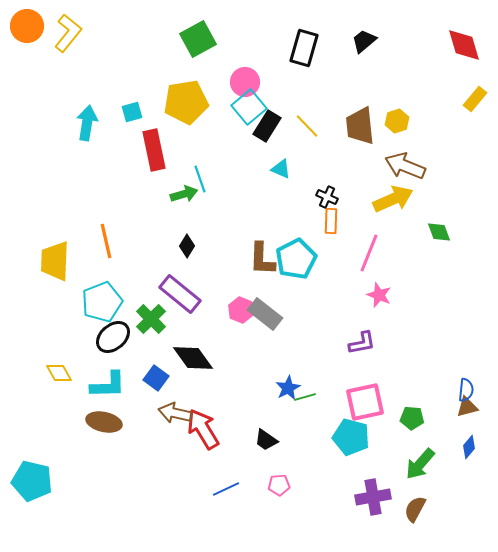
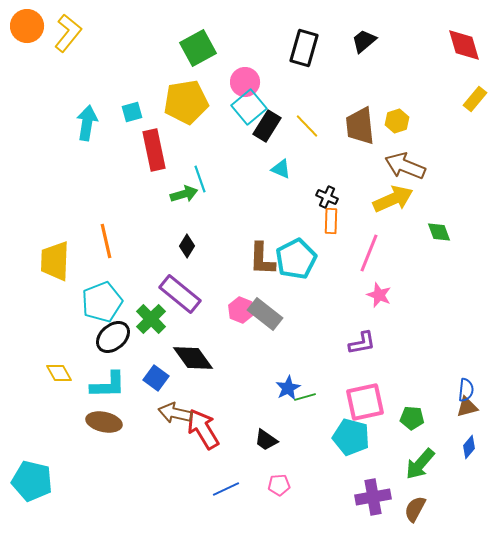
green square at (198, 39): moved 9 px down
